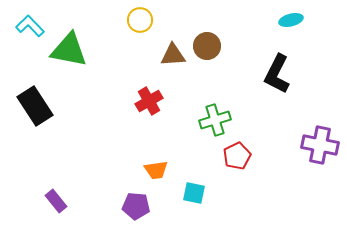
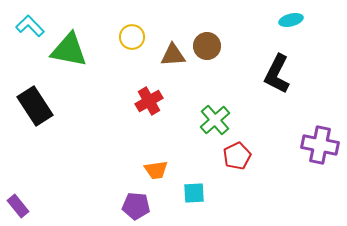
yellow circle: moved 8 px left, 17 px down
green cross: rotated 24 degrees counterclockwise
cyan square: rotated 15 degrees counterclockwise
purple rectangle: moved 38 px left, 5 px down
